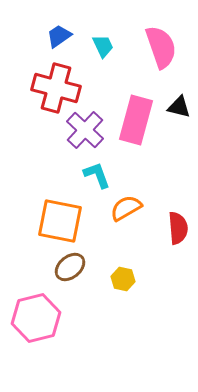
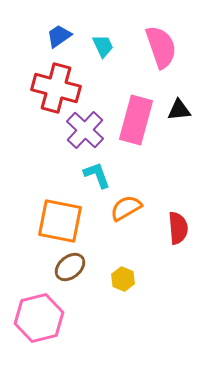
black triangle: moved 3 px down; rotated 20 degrees counterclockwise
yellow hexagon: rotated 10 degrees clockwise
pink hexagon: moved 3 px right
